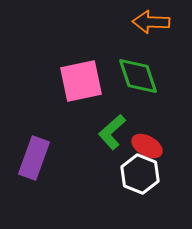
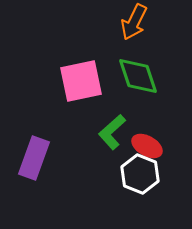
orange arrow: moved 17 px left; rotated 66 degrees counterclockwise
